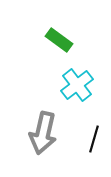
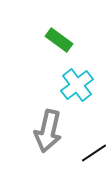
gray arrow: moved 5 px right, 2 px up
black line: moved 14 px down; rotated 40 degrees clockwise
